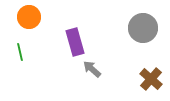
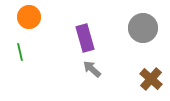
purple rectangle: moved 10 px right, 4 px up
